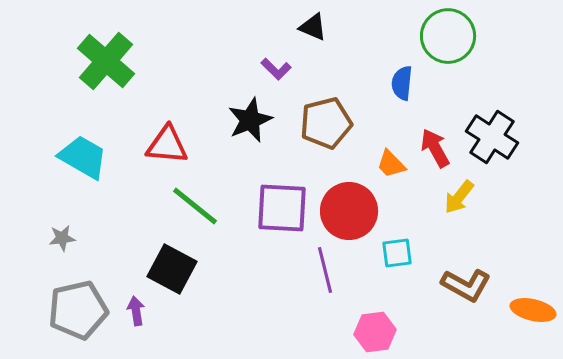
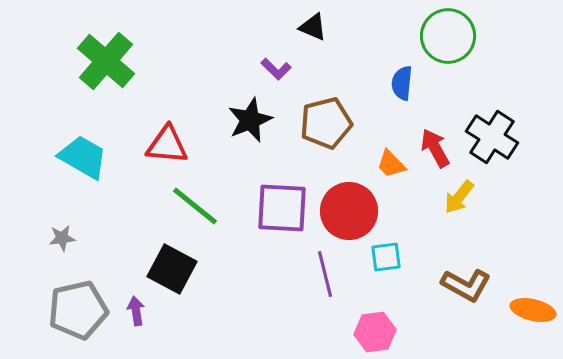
cyan square: moved 11 px left, 4 px down
purple line: moved 4 px down
